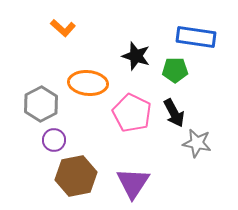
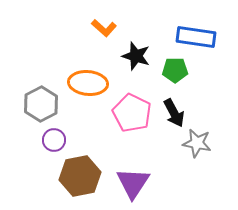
orange L-shape: moved 41 px right
brown hexagon: moved 4 px right
